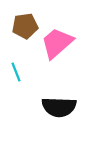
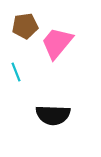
pink trapezoid: rotated 9 degrees counterclockwise
black semicircle: moved 6 px left, 8 px down
